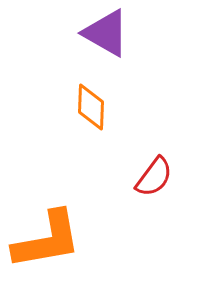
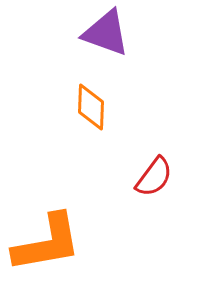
purple triangle: rotated 10 degrees counterclockwise
orange L-shape: moved 3 px down
